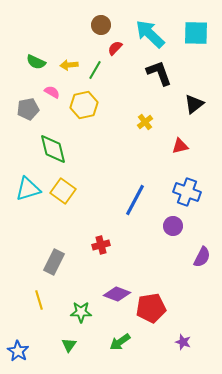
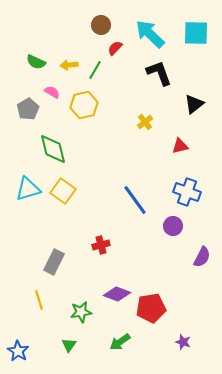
gray pentagon: rotated 20 degrees counterclockwise
blue line: rotated 64 degrees counterclockwise
green star: rotated 10 degrees counterclockwise
